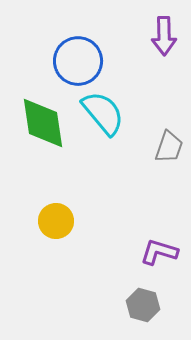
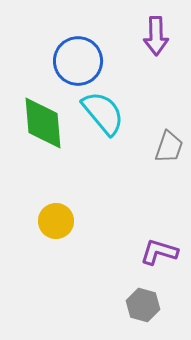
purple arrow: moved 8 px left
green diamond: rotated 4 degrees clockwise
